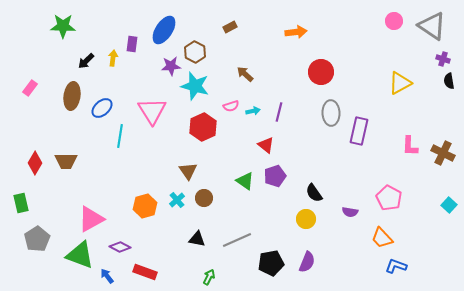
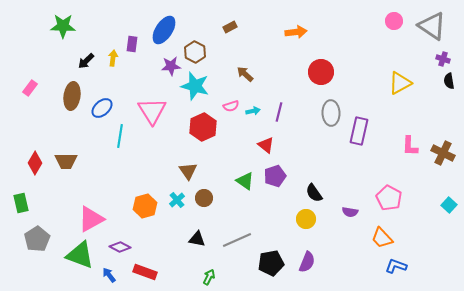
blue arrow at (107, 276): moved 2 px right, 1 px up
